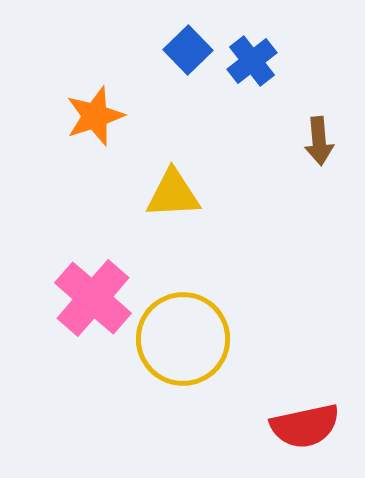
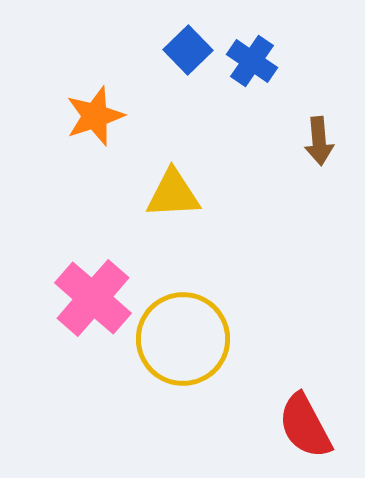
blue cross: rotated 18 degrees counterclockwise
red semicircle: rotated 74 degrees clockwise
